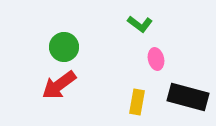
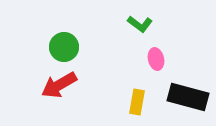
red arrow: rotated 6 degrees clockwise
